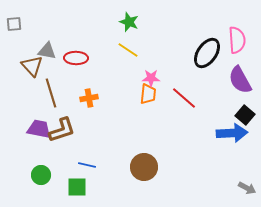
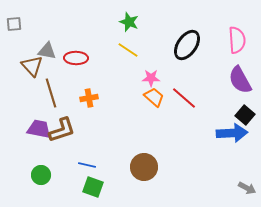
black ellipse: moved 20 px left, 8 px up
orange trapezoid: moved 6 px right, 3 px down; rotated 55 degrees counterclockwise
green square: moved 16 px right; rotated 20 degrees clockwise
